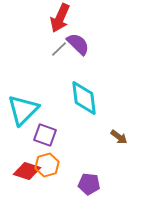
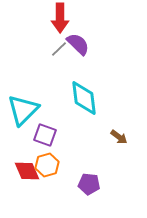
red arrow: rotated 24 degrees counterclockwise
red diamond: rotated 48 degrees clockwise
